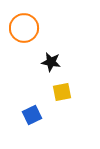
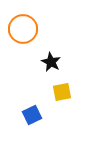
orange circle: moved 1 px left, 1 px down
black star: rotated 18 degrees clockwise
